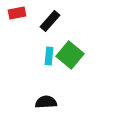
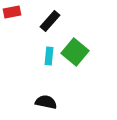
red rectangle: moved 5 px left, 1 px up
green square: moved 5 px right, 3 px up
black semicircle: rotated 15 degrees clockwise
